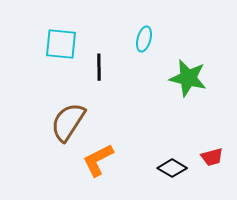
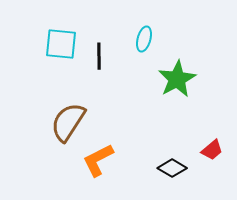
black line: moved 11 px up
green star: moved 11 px left, 1 px down; rotated 30 degrees clockwise
red trapezoid: moved 7 px up; rotated 25 degrees counterclockwise
